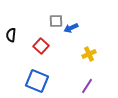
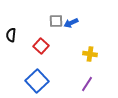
blue arrow: moved 5 px up
yellow cross: moved 1 px right; rotated 32 degrees clockwise
blue square: rotated 25 degrees clockwise
purple line: moved 2 px up
